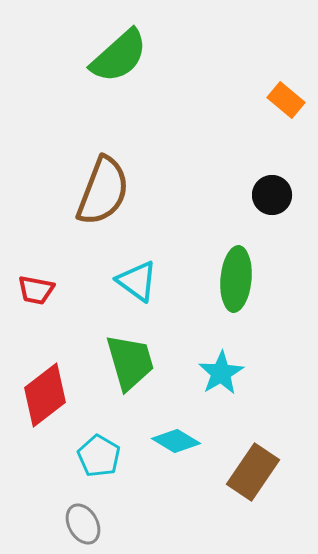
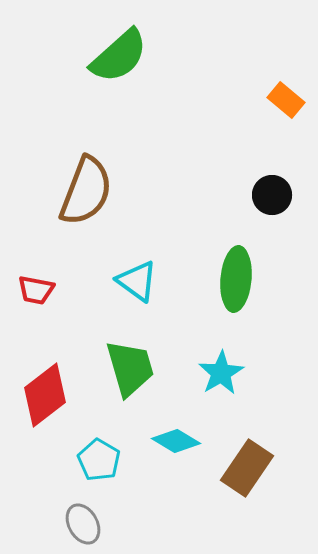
brown semicircle: moved 17 px left
green trapezoid: moved 6 px down
cyan pentagon: moved 4 px down
brown rectangle: moved 6 px left, 4 px up
